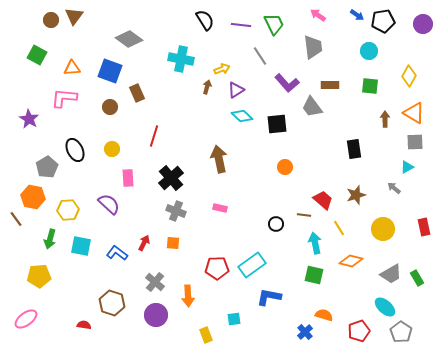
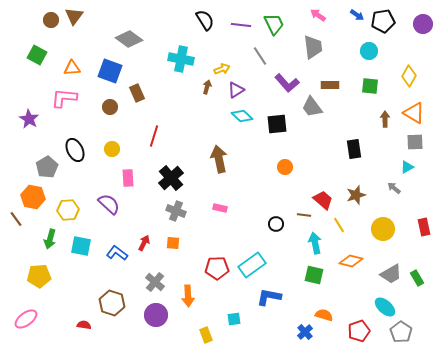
yellow line at (339, 228): moved 3 px up
